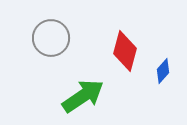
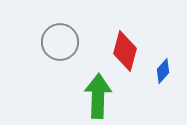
gray circle: moved 9 px right, 4 px down
green arrow: moved 15 px right; rotated 54 degrees counterclockwise
